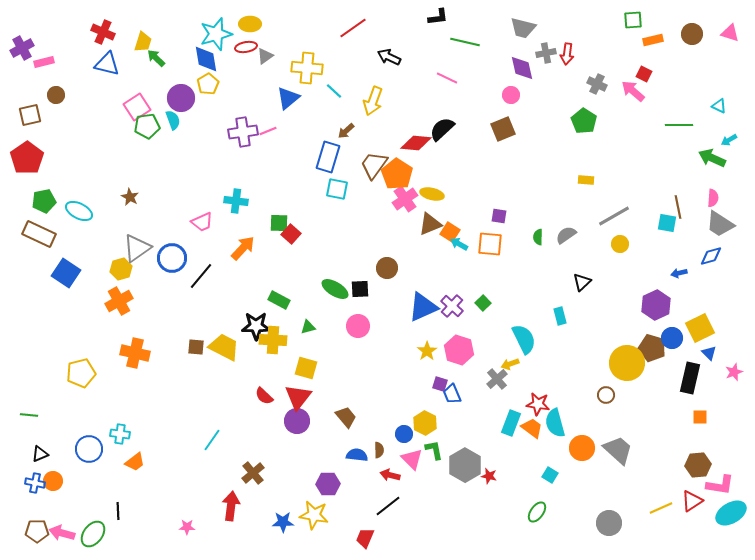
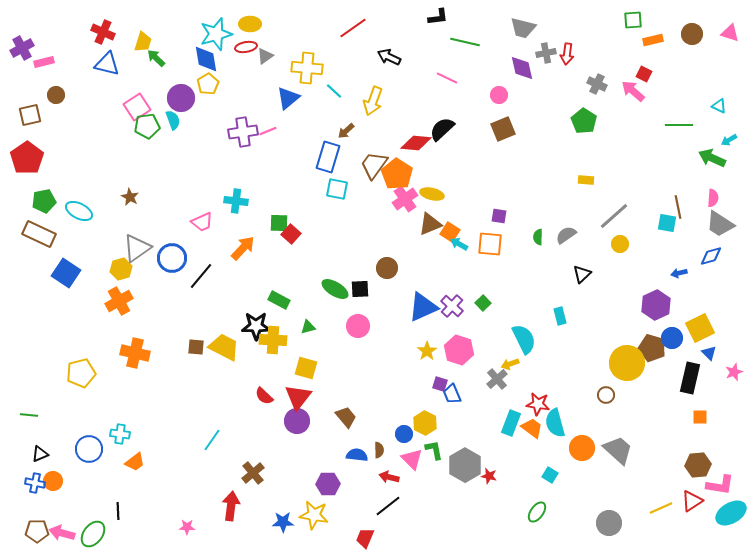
pink circle at (511, 95): moved 12 px left
gray line at (614, 216): rotated 12 degrees counterclockwise
black triangle at (582, 282): moved 8 px up
red arrow at (390, 475): moved 1 px left, 2 px down
